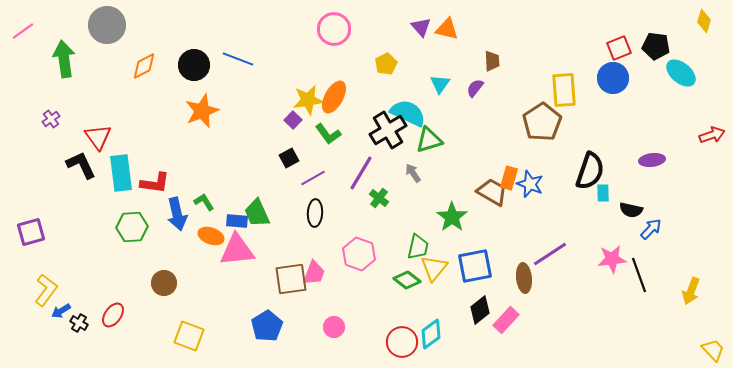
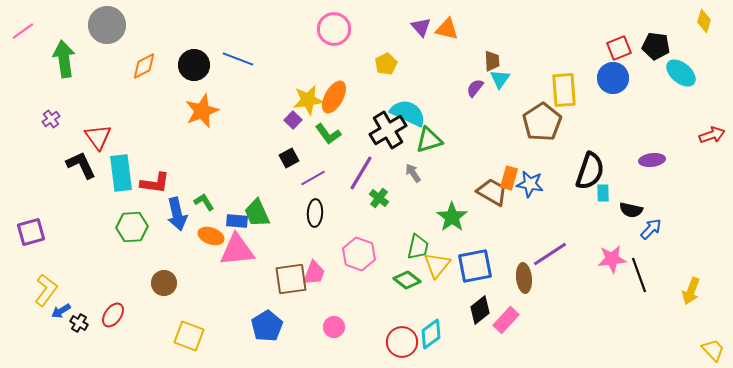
cyan triangle at (440, 84): moved 60 px right, 5 px up
blue star at (530, 184): rotated 12 degrees counterclockwise
yellow triangle at (434, 268): moved 3 px right, 3 px up
